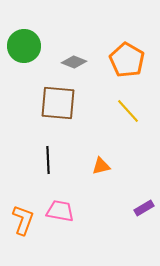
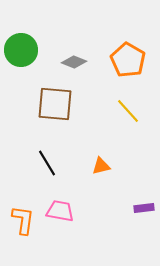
green circle: moved 3 px left, 4 px down
orange pentagon: moved 1 px right
brown square: moved 3 px left, 1 px down
black line: moved 1 px left, 3 px down; rotated 28 degrees counterclockwise
purple rectangle: rotated 24 degrees clockwise
orange L-shape: rotated 12 degrees counterclockwise
